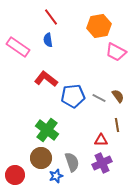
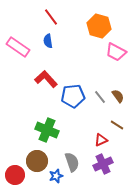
orange hexagon: rotated 25 degrees clockwise
blue semicircle: moved 1 px down
red L-shape: rotated 10 degrees clockwise
gray line: moved 1 px right, 1 px up; rotated 24 degrees clockwise
brown line: rotated 48 degrees counterclockwise
green cross: rotated 15 degrees counterclockwise
red triangle: rotated 24 degrees counterclockwise
brown circle: moved 4 px left, 3 px down
purple cross: moved 1 px right, 1 px down
